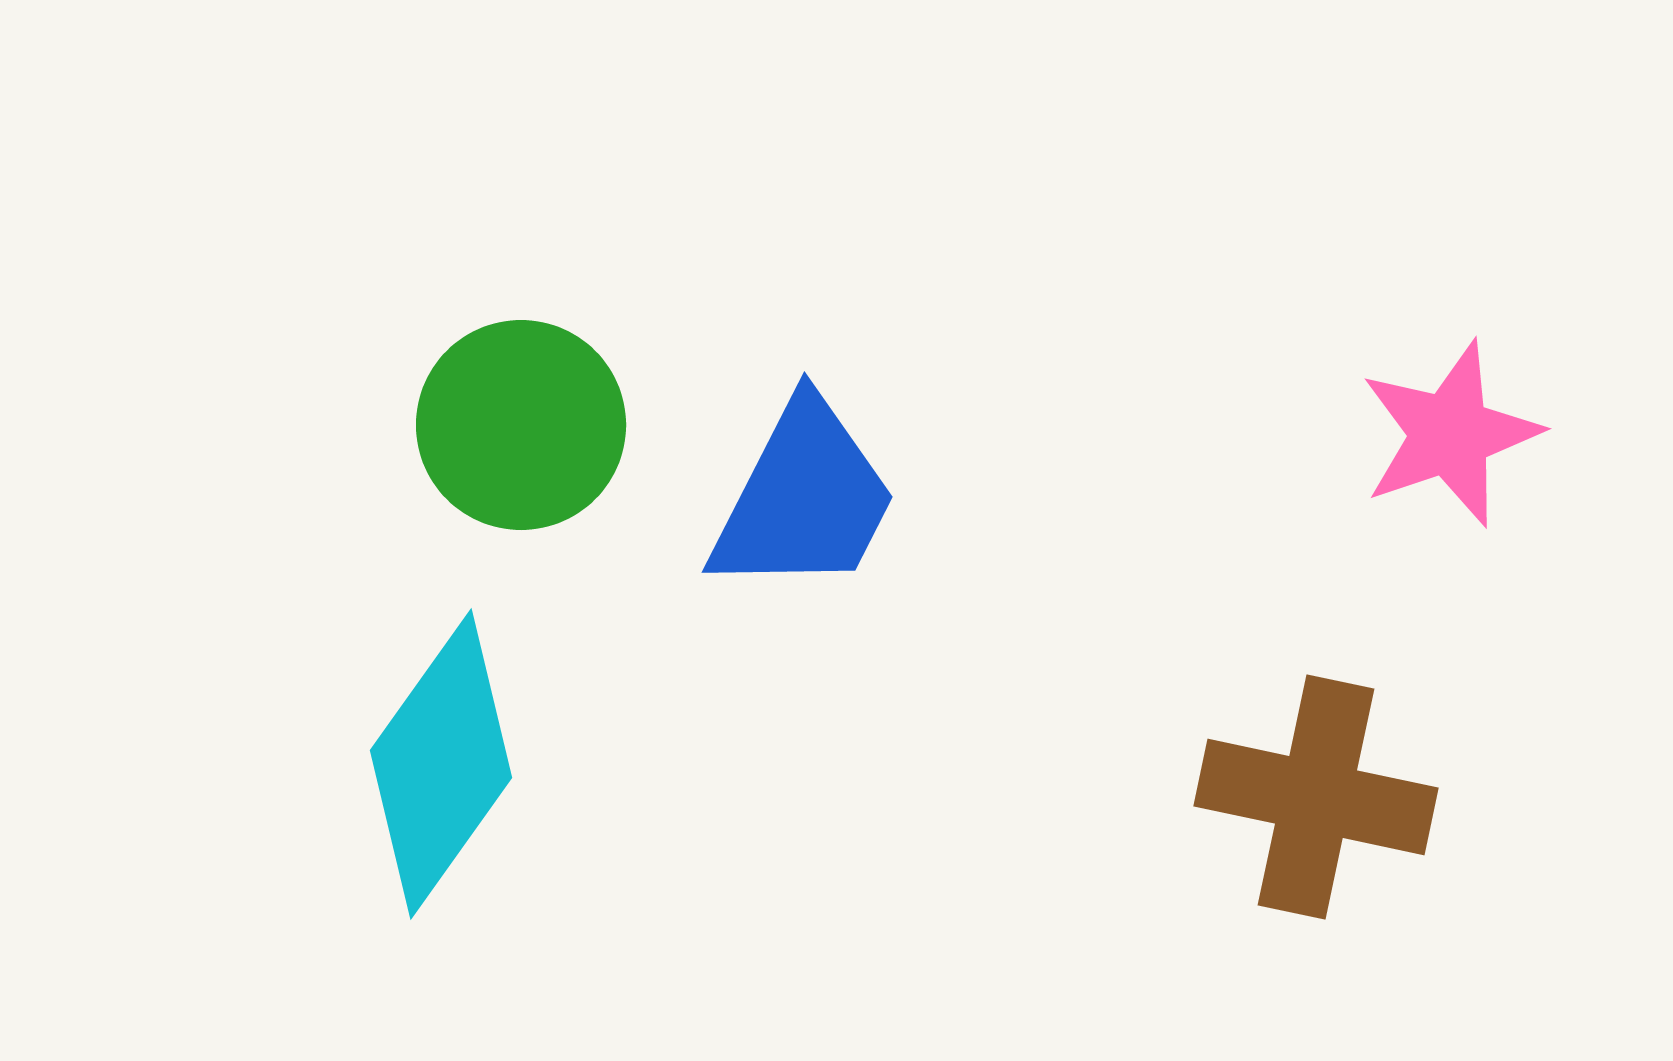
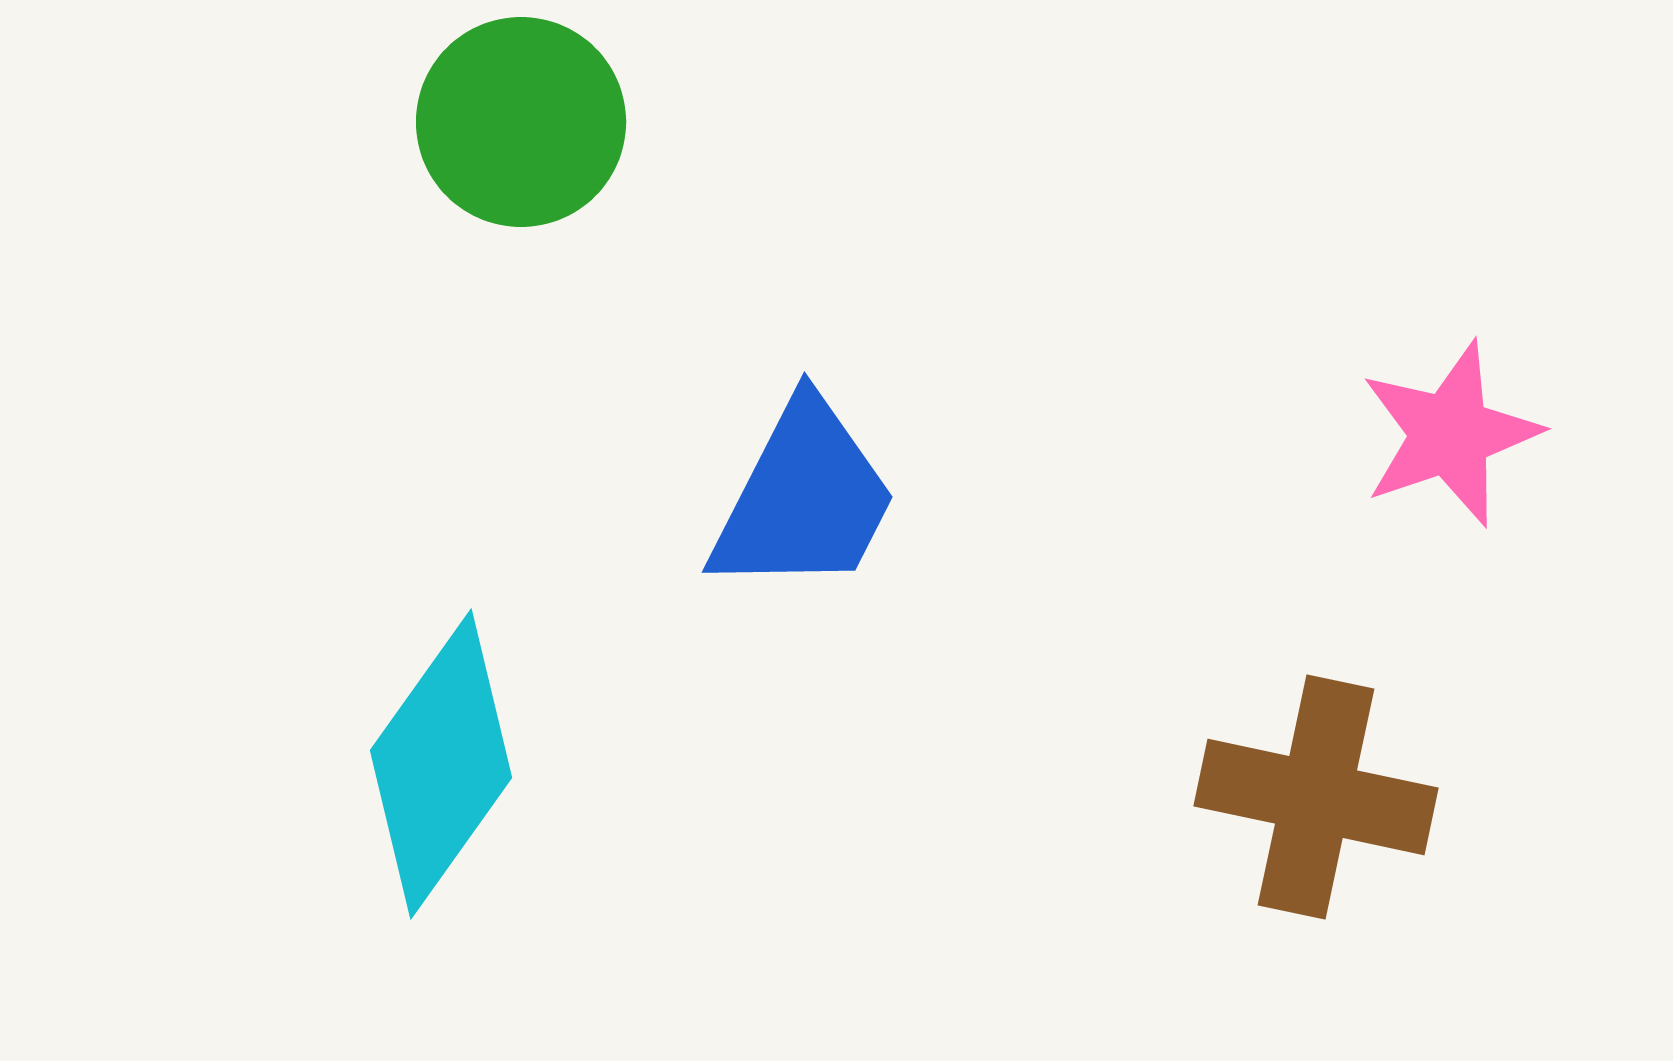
green circle: moved 303 px up
